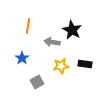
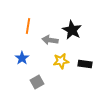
gray arrow: moved 2 px left, 2 px up
yellow star: moved 5 px up
